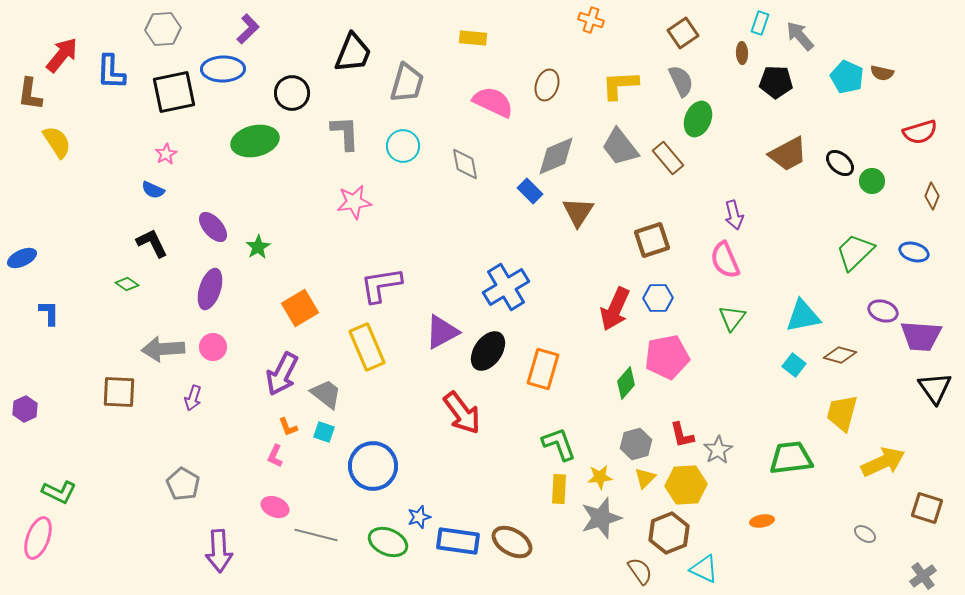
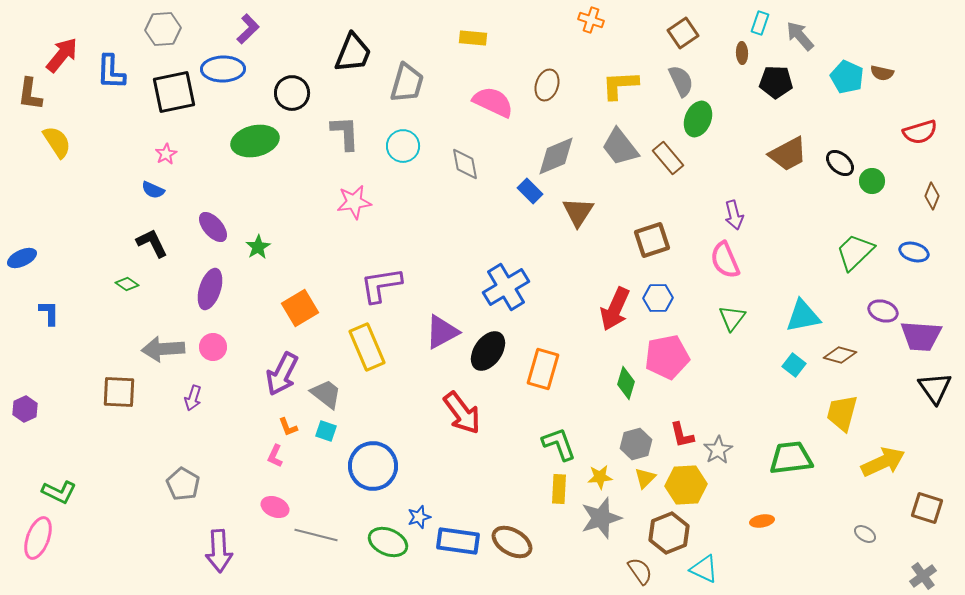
green diamond at (626, 383): rotated 24 degrees counterclockwise
cyan square at (324, 432): moved 2 px right, 1 px up
